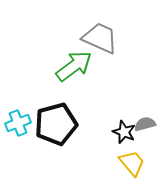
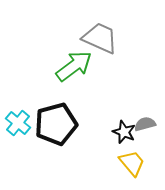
cyan cross: rotated 30 degrees counterclockwise
